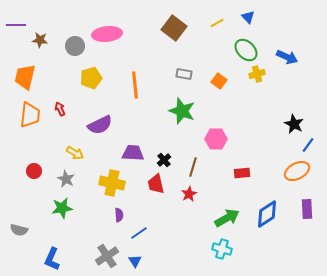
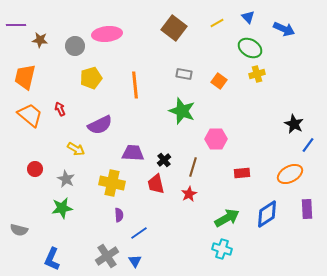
green ellipse at (246, 50): moved 4 px right, 2 px up; rotated 15 degrees counterclockwise
blue arrow at (287, 57): moved 3 px left, 28 px up
orange trapezoid at (30, 115): rotated 56 degrees counterclockwise
yellow arrow at (75, 153): moved 1 px right, 4 px up
red circle at (34, 171): moved 1 px right, 2 px up
orange ellipse at (297, 171): moved 7 px left, 3 px down
